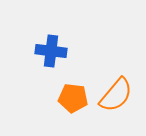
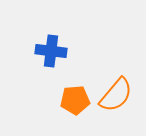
orange pentagon: moved 2 px right, 2 px down; rotated 12 degrees counterclockwise
